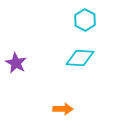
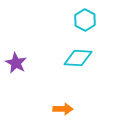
cyan diamond: moved 2 px left
